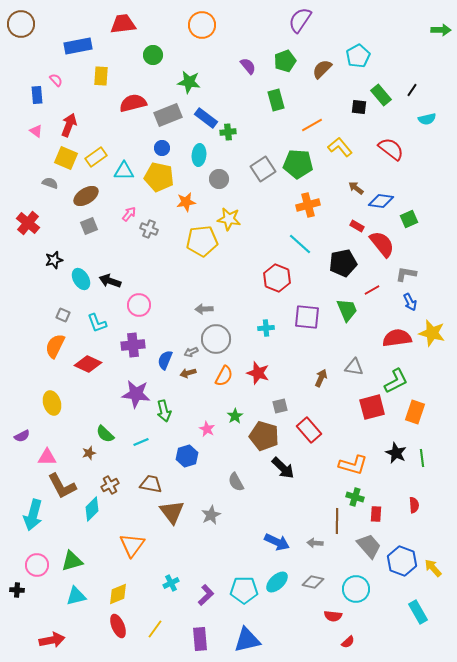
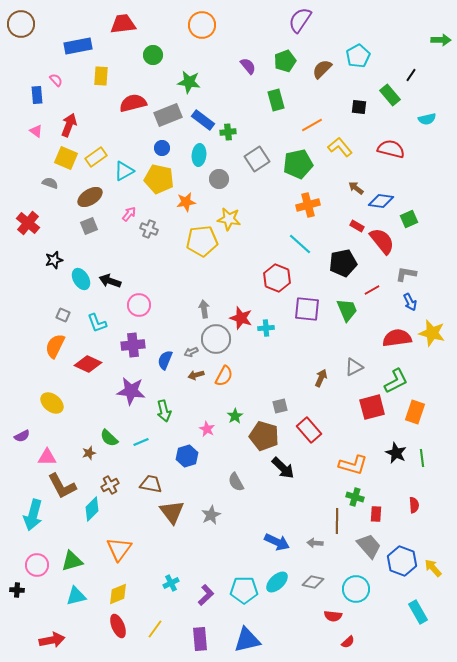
green arrow at (441, 30): moved 10 px down
black line at (412, 90): moved 1 px left, 15 px up
green rectangle at (381, 95): moved 9 px right
blue rectangle at (206, 118): moved 3 px left, 2 px down
red semicircle at (391, 149): rotated 24 degrees counterclockwise
green pentagon at (298, 164): rotated 16 degrees counterclockwise
gray square at (263, 169): moved 6 px left, 10 px up
cyan triangle at (124, 171): rotated 30 degrees counterclockwise
yellow pentagon at (159, 177): moved 2 px down
brown ellipse at (86, 196): moved 4 px right, 1 px down
red semicircle at (382, 244): moved 3 px up
gray arrow at (204, 309): rotated 84 degrees clockwise
purple square at (307, 317): moved 8 px up
gray triangle at (354, 367): rotated 36 degrees counterclockwise
brown arrow at (188, 373): moved 8 px right, 2 px down
red star at (258, 373): moved 17 px left, 55 px up
purple star at (136, 394): moved 5 px left, 3 px up
yellow ellipse at (52, 403): rotated 35 degrees counterclockwise
green semicircle at (105, 434): moved 4 px right, 4 px down
orange triangle at (132, 545): moved 13 px left, 4 px down
